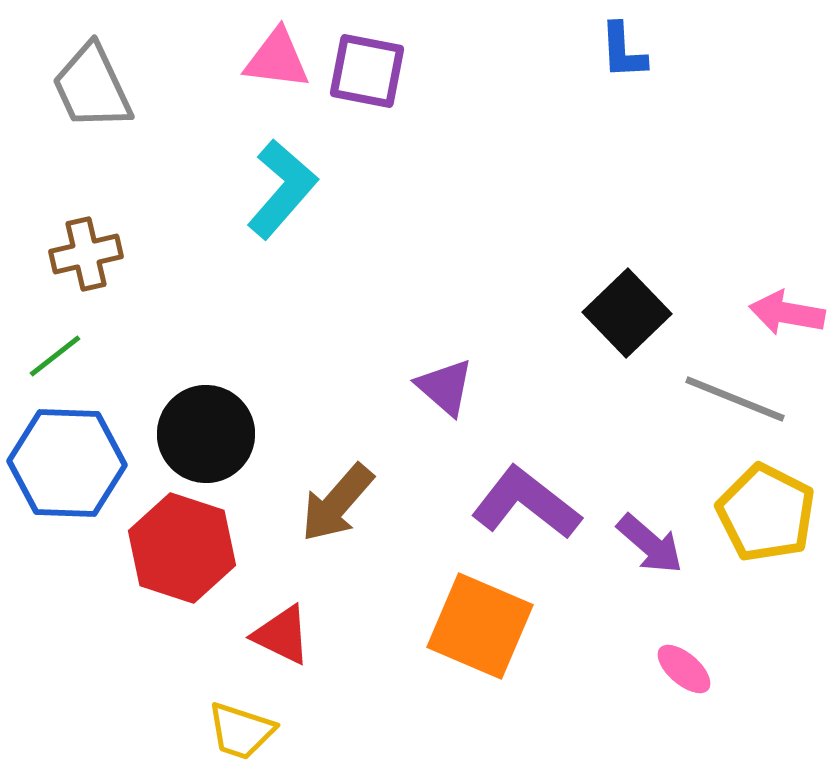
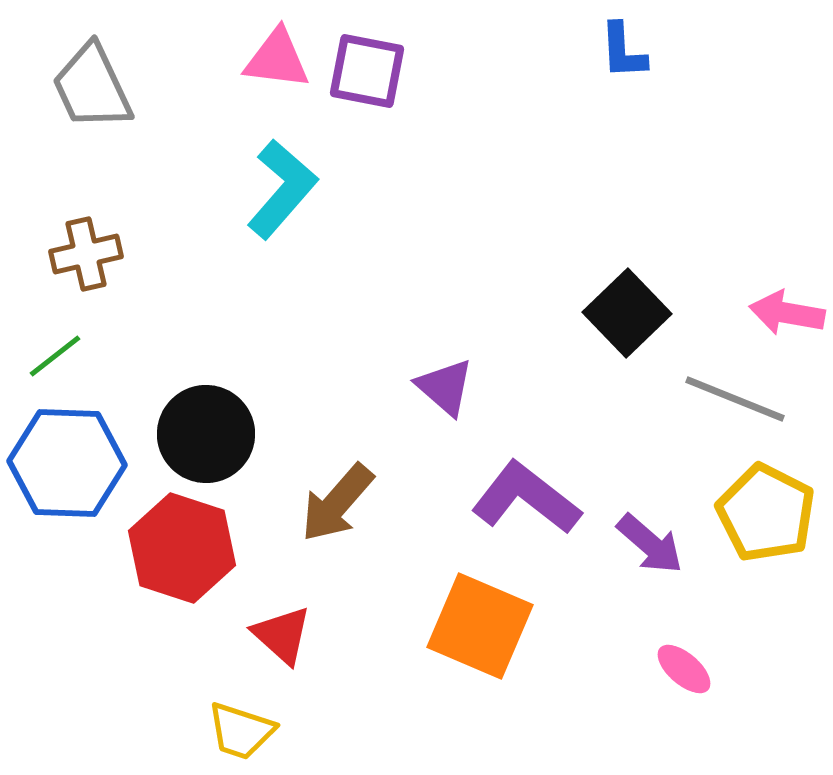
purple L-shape: moved 5 px up
red triangle: rotated 16 degrees clockwise
